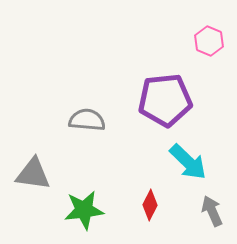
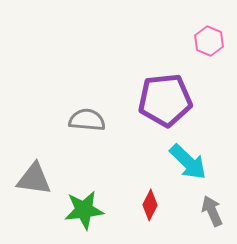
gray triangle: moved 1 px right, 5 px down
